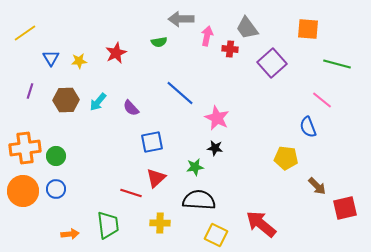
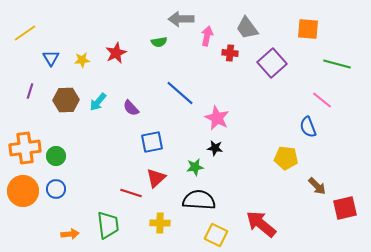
red cross: moved 4 px down
yellow star: moved 3 px right, 1 px up
